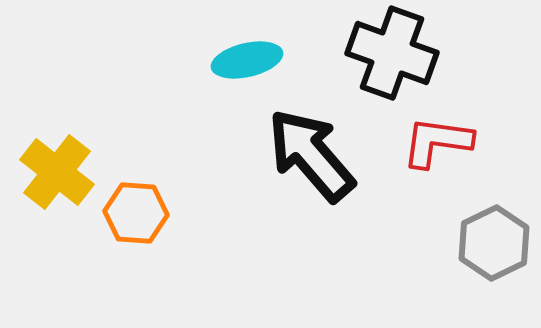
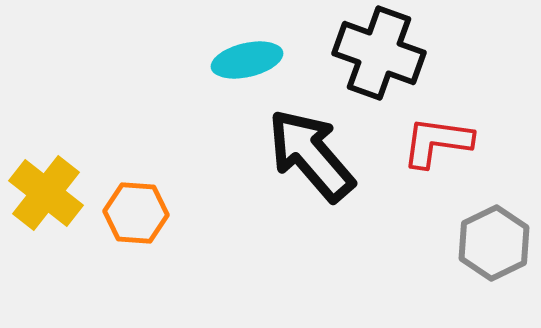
black cross: moved 13 px left
yellow cross: moved 11 px left, 21 px down
